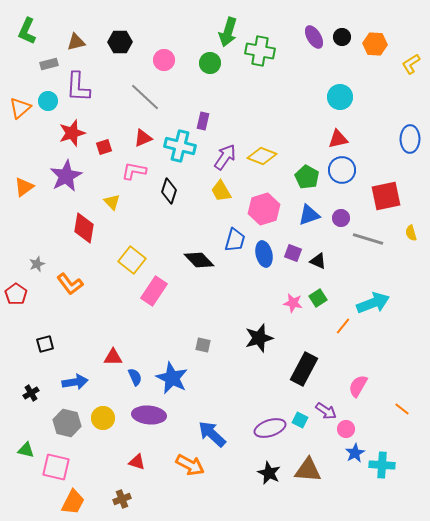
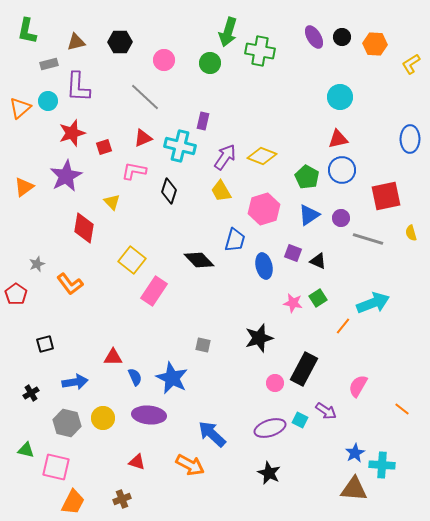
green L-shape at (27, 31): rotated 12 degrees counterclockwise
blue triangle at (309, 215): rotated 15 degrees counterclockwise
blue ellipse at (264, 254): moved 12 px down
pink circle at (346, 429): moved 71 px left, 46 px up
brown triangle at (308, 470): moved 46 px right, 19 px down
